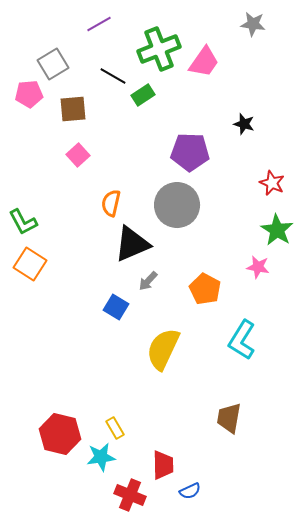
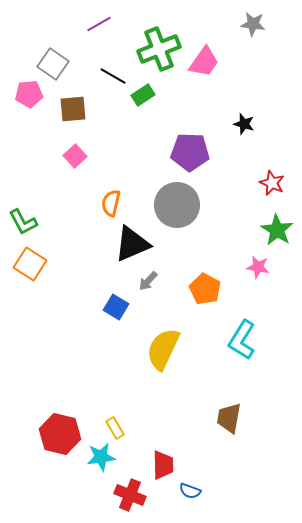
gray square: rotated 24 degrees counterclockwise
pink square: moved 3 px left, 1 px down
blue semicircle: rotated 45 degrees clockwise
